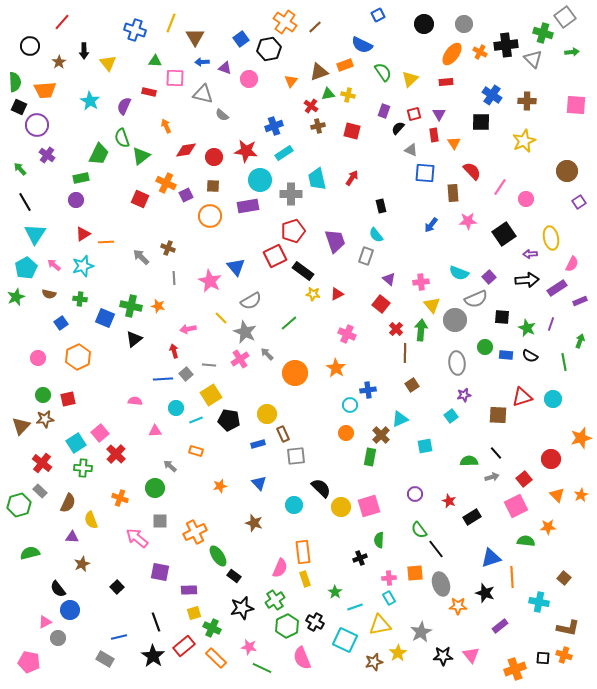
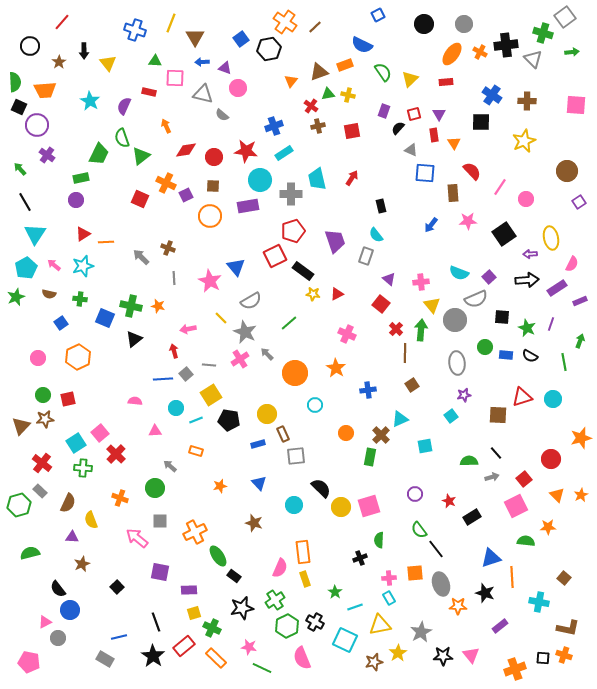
pink circle at (249, 79): moved 11 px left, 9 px down
red square at (352, 131): rotated 24 degrees counterclockwise
cyan circle at (350, 405): moved 35 px left
